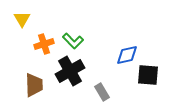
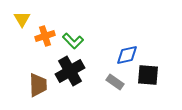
orange cross: moved 1 px right, 8 px up
brown trapezoid: moved 4 px right
gray rectangle: moved 13 px right, 10 px up; rotated 24 degrees counterclockwise
